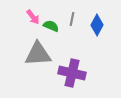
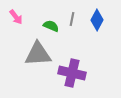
pink arrow: moved 17 px left
blue diamond: moved 5 px up
